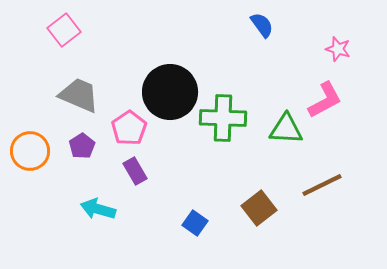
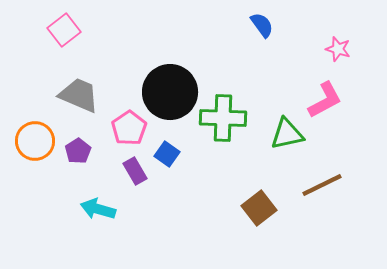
green triangle: moved 1 px right, 5 px down; rotated 15 degrees counterclockwise
purple pentagon: moved 4 px left, 5 px down
orange circle: moved 5 px right, 10 px up
blue square: moved 28 px left, 69 px up
